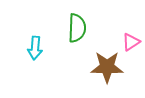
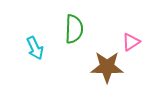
green semicircle: moved 3 px left, 1 px down
cyan arrow: rotated 30 degrees counterclockwise
